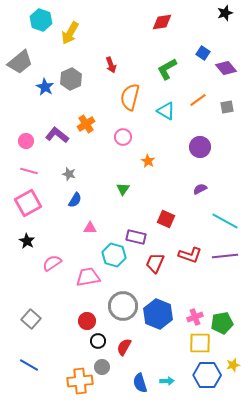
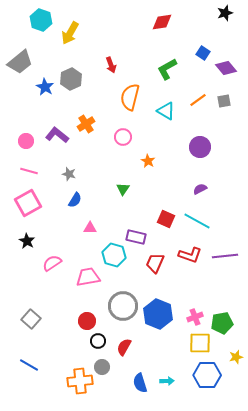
gray square at (227, 107): moved 3 px left, 6 px up
cyan line at (225, 221): moved 28 px left
yellow star at (233, 365): moved 3 px right, 8 px up
